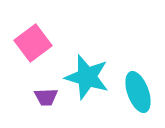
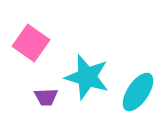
pink square: moved 2 px left; rotated 18 degrees counterclockwise
cyan ellipse: rotated 54 degrees clockwise
